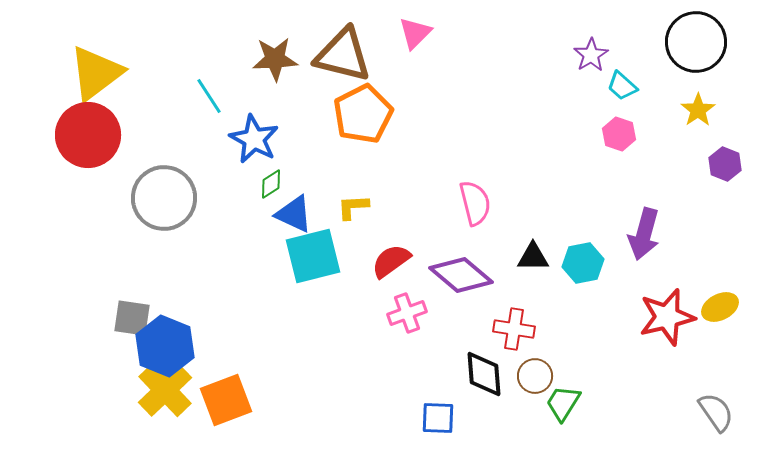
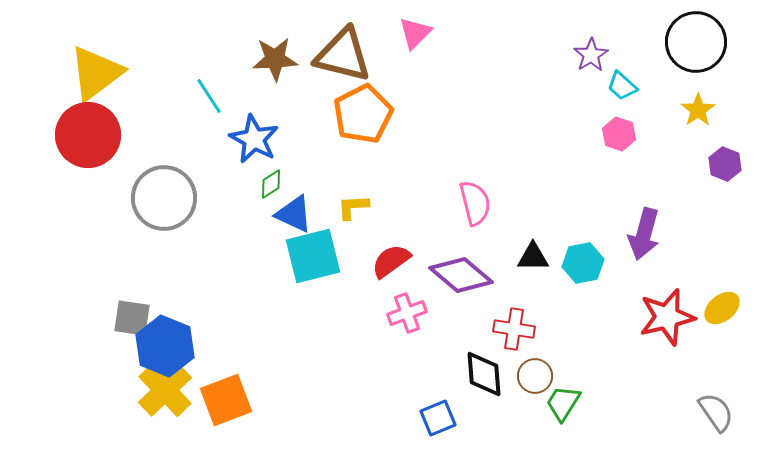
yellow ellipse: moved 2 px right, 1 px down; rotated 12 degrees counterclockwise
blue square: rotated 24 degrees counterclockwise
